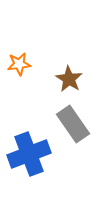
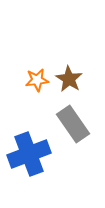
orange star: moved 18 px right, 16 px down
